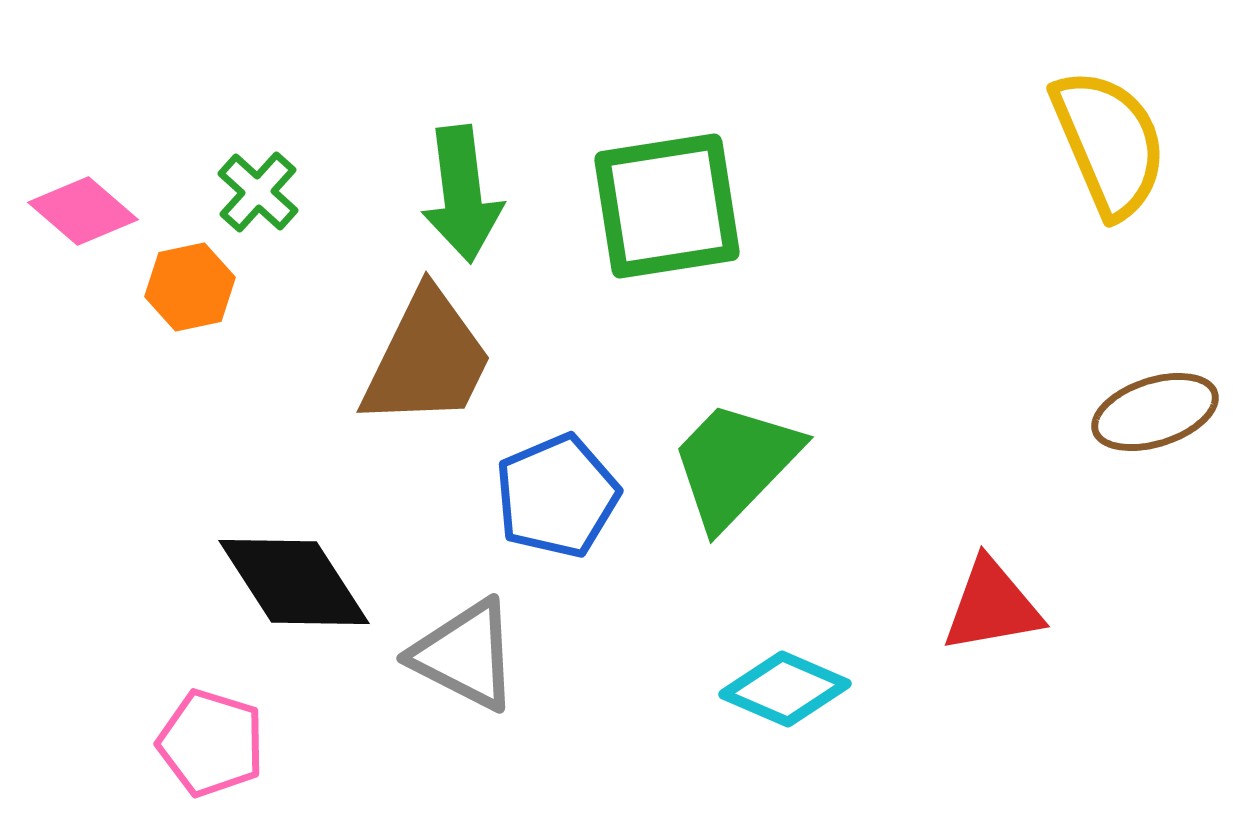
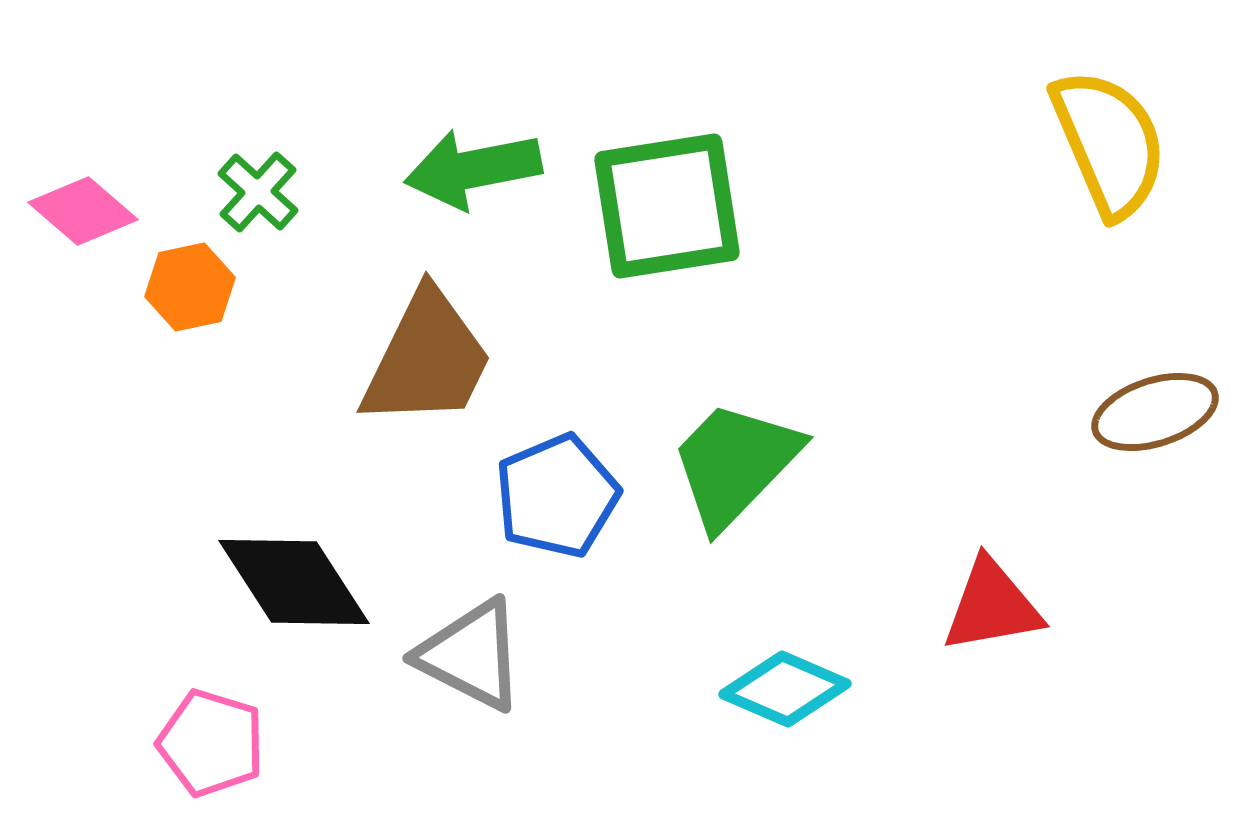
green arrow: moved 11 px right, 25 px up; rotated 86 degrees clockwise
gray triangle: moved 6 px right
